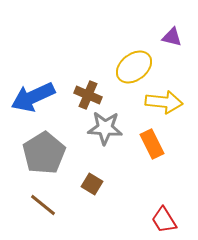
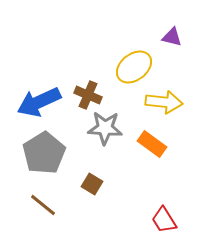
blue arrow: moved 6 px right, 5 px down
orange rectangle: rotated 28 degrees counterclockwise
